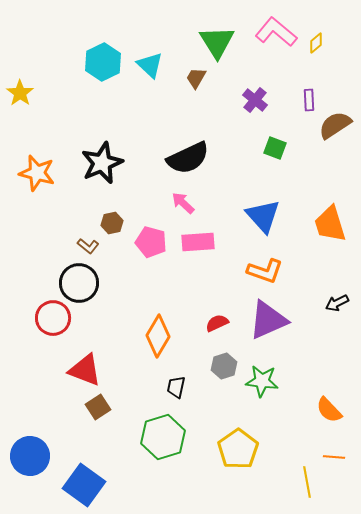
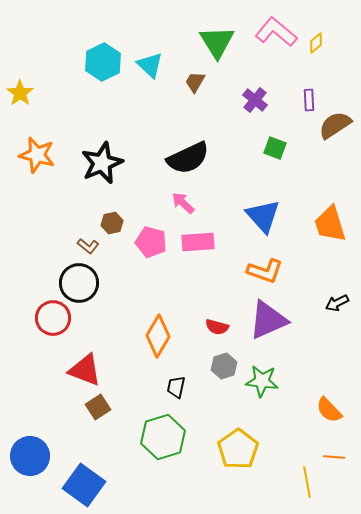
brown trapezoid: moved 1 px left, 4 px down
orange star: moved 18 px up
red semicircle: moved 4 px down; rotated 140 degrees counterclockwise
